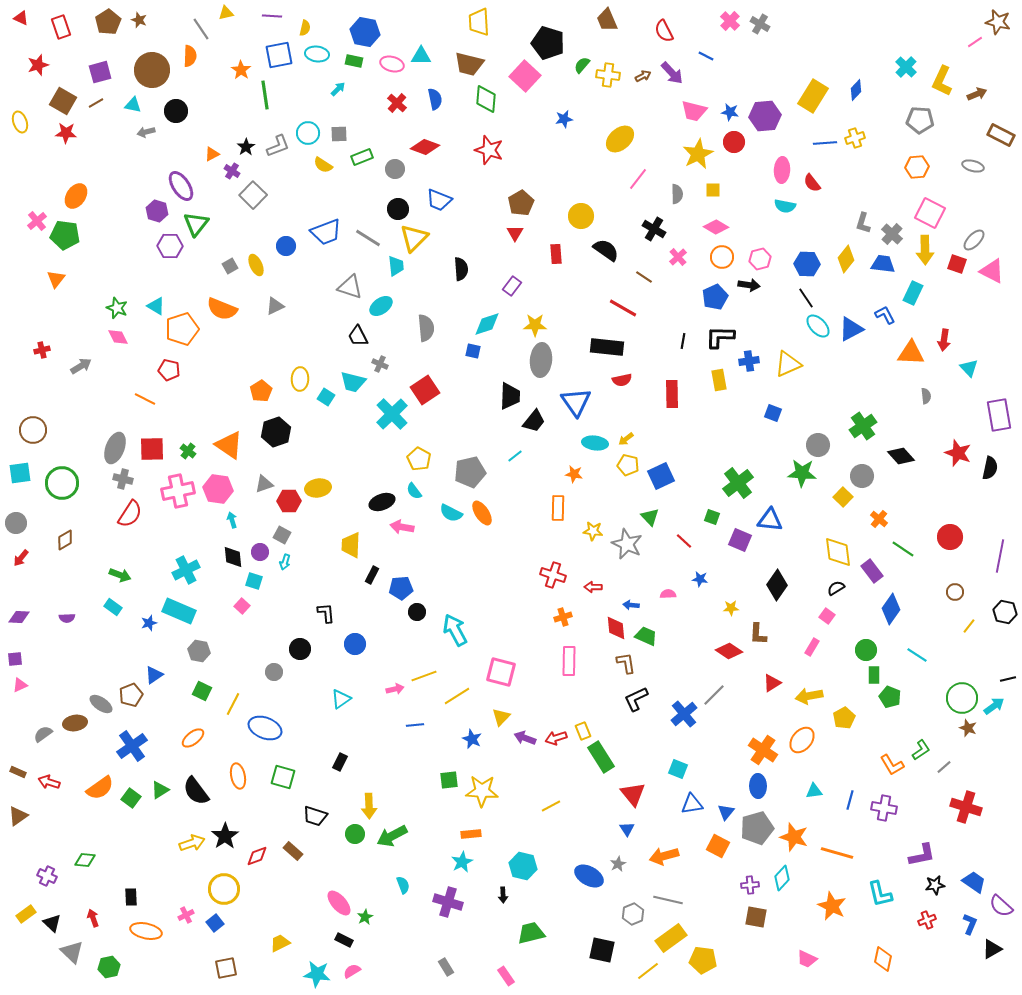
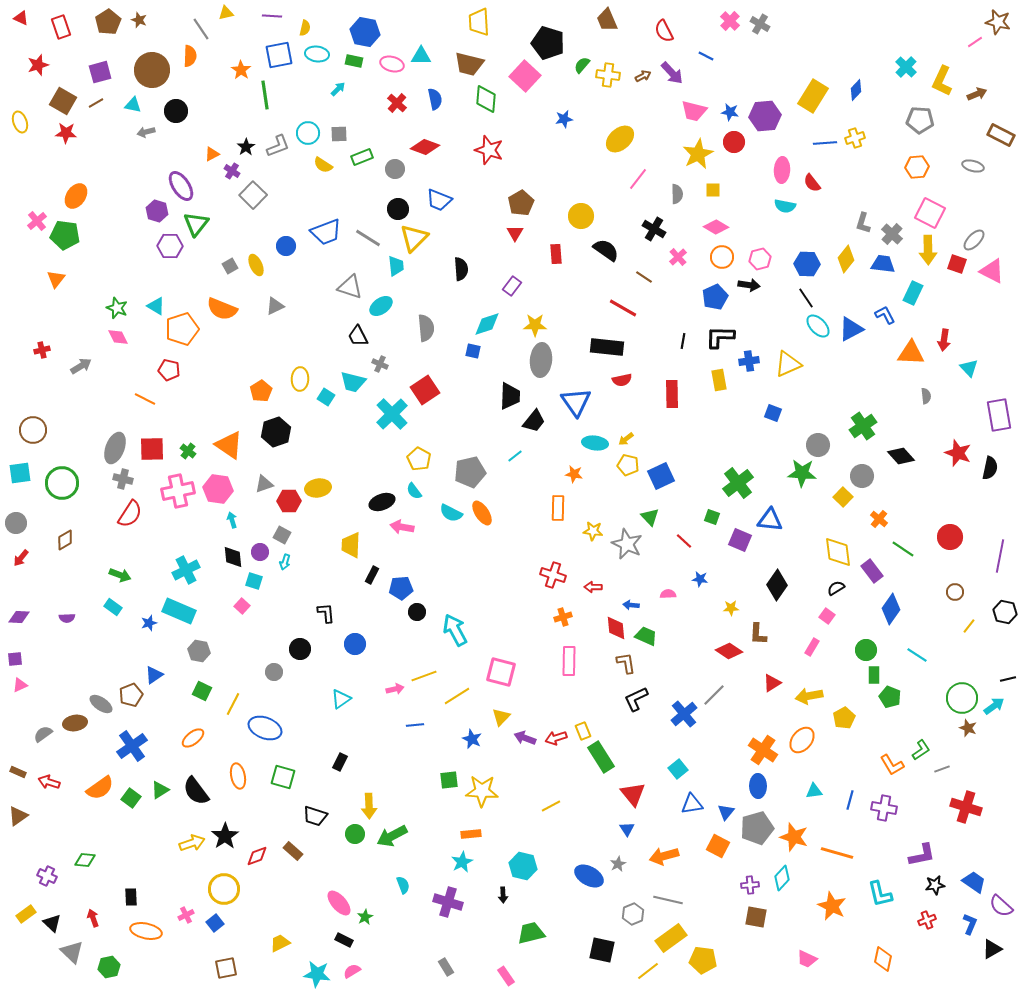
yellow arrow at (925, 250): moved 3 px right
gray line at (944, 767): moved 2 px left, 2 px down; rotated 21 degrees clockwise
cyan square at (678, 769): rotated 30 degrees clockwise
